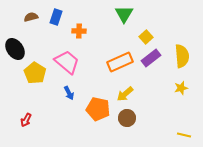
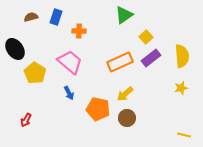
green triangle: moved 1 px down; rotated 24 degrees clockwise
pink trapezoid: moved 3 px right
